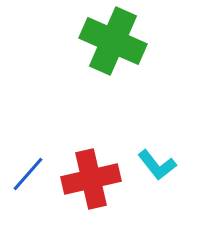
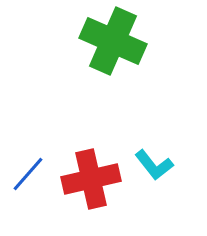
cyan L-shape: moved 3 px left
